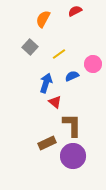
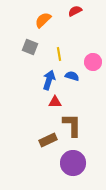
orange semicircle: moved 1 px down; rotated 18 degrees clockwise
gray square: rotated 21 degrees counterclockwise
yellow line: rotated 64 degrees counterclockwise
pink circle: moved 2 px up
blue semicircle: rotated 40 degrees clockwise
blue arrow: moved 3 px right, 3 px up
red triangle: rotated 40 degrees counterclockwise
brown rectangle: moved 1 px right, 3 px up
purple circle: moved 7 px down
